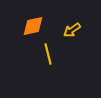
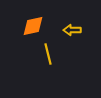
yellow arrow: rotated 36 degrees clockwise
